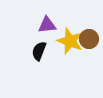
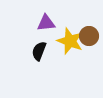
purple triangle: moved 1 px left, 2 px up
brown circle: moved 3 px up
